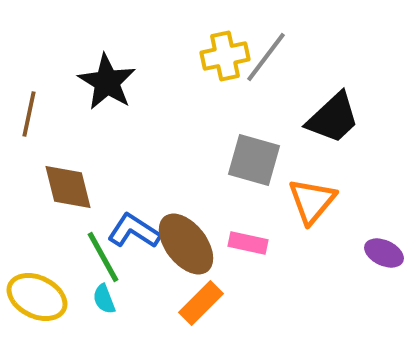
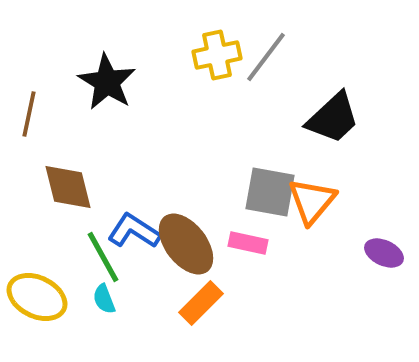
yellow cross: moved 8 px left, 1 px up
gray square: moved 16 px right, 32 px down; rotated 6 degrees counterclockwise
